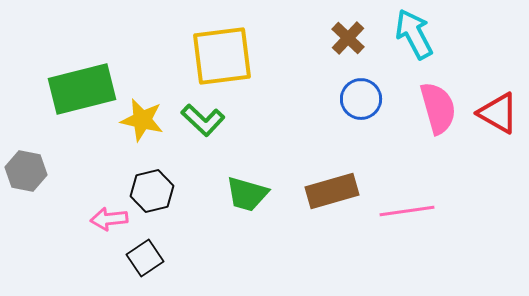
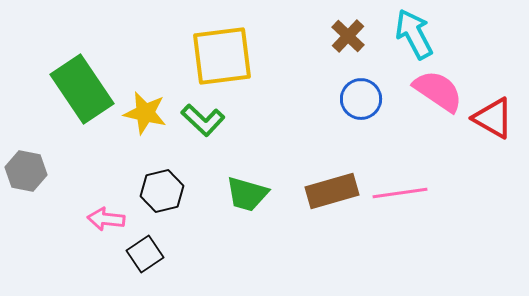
brown cross: moved 2 px up
green rectangle: rotated 70 degrees clockwise
pink semicircle: moved 17 px up; rotated 40 degrees counterclockwise
red triangle: moved 5 px left, 5 px down
yellow star: moved 3 px right, 7 px up
black hexagon: moved 10 px right
pink line: moved 7 px left, 18 px up
pink arrow: moved 3 px left; rotated 12 degrees clockwise
black square: moved 4 px up
